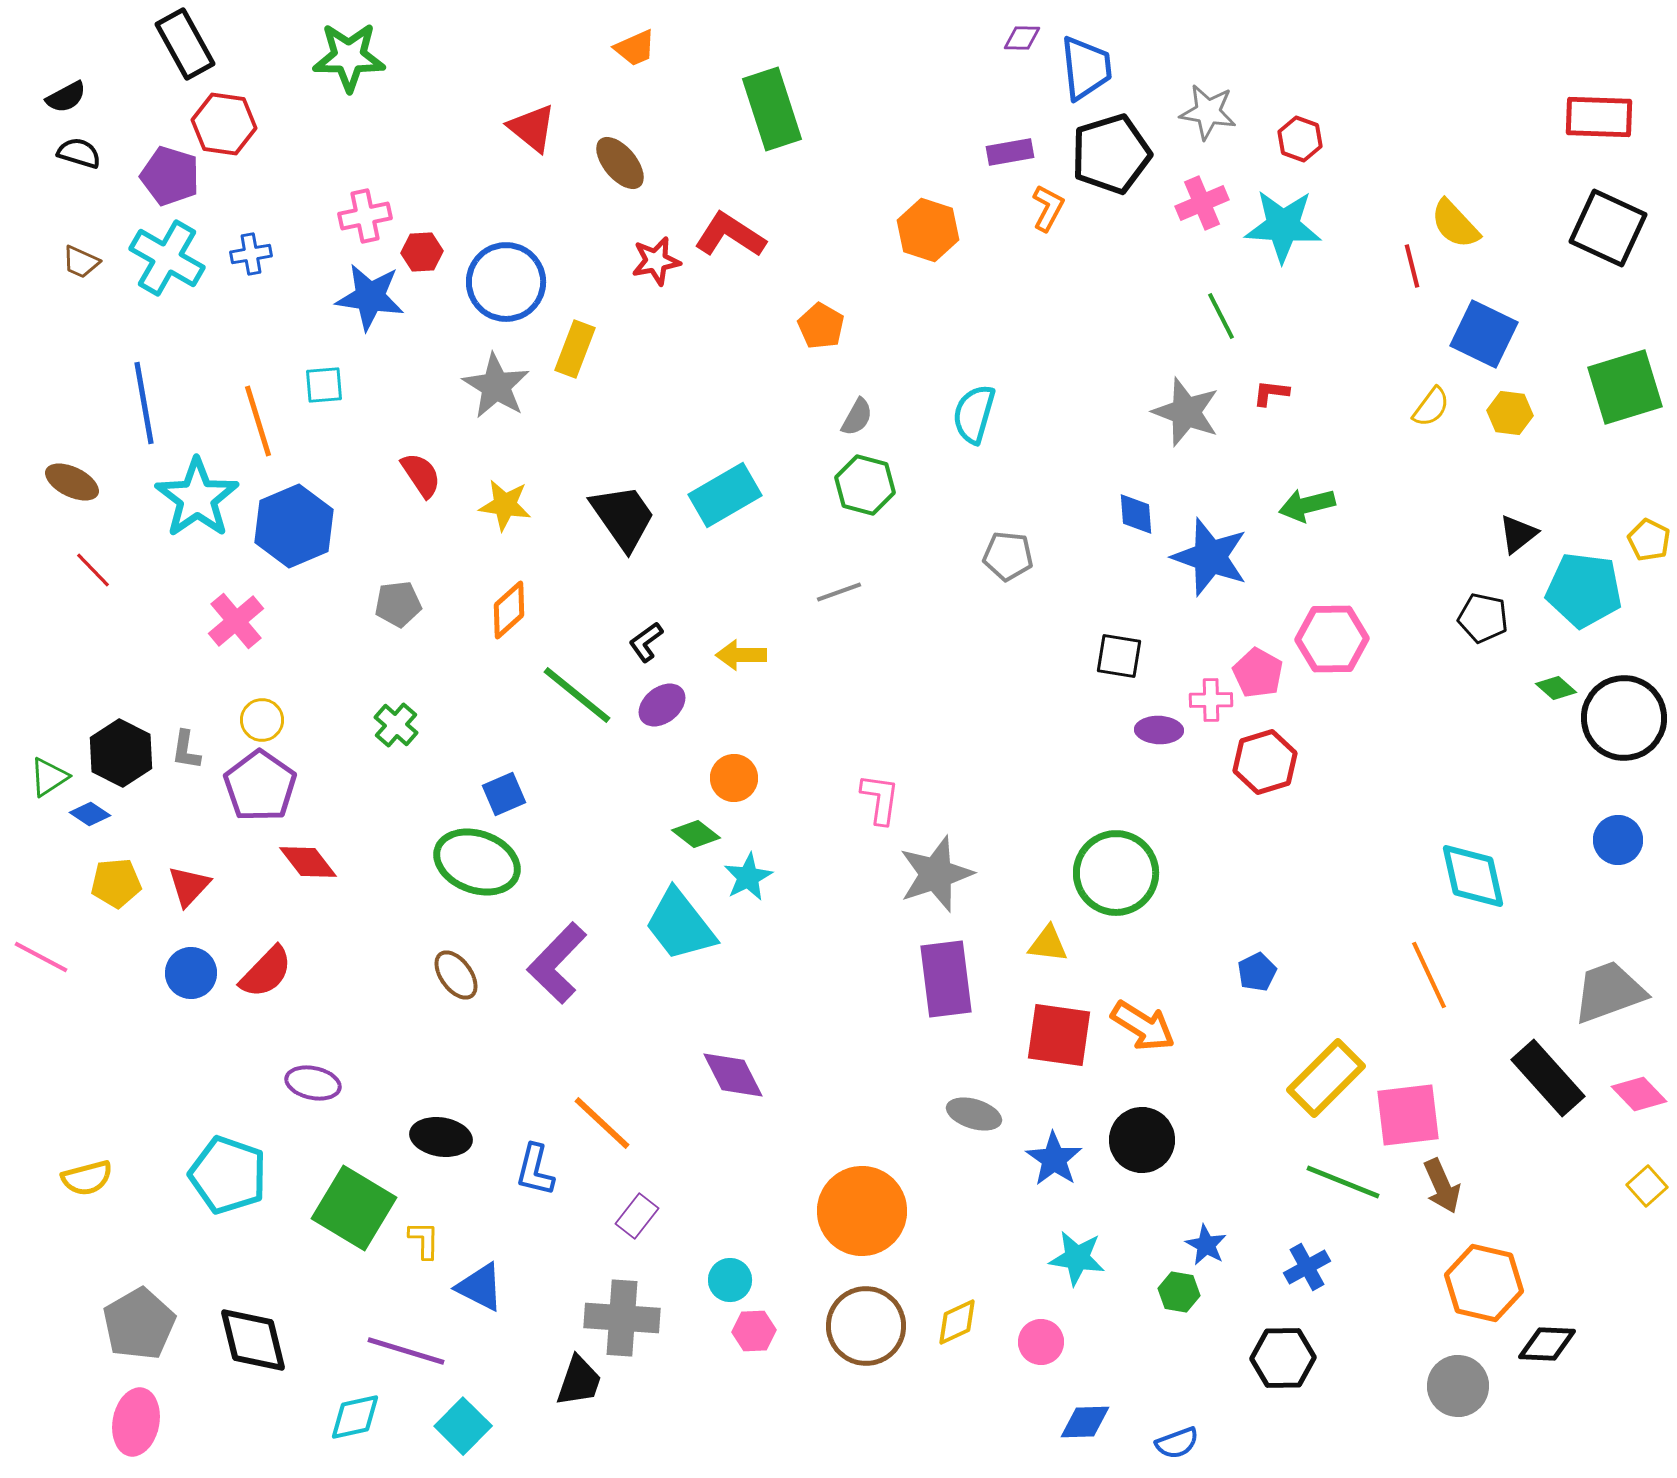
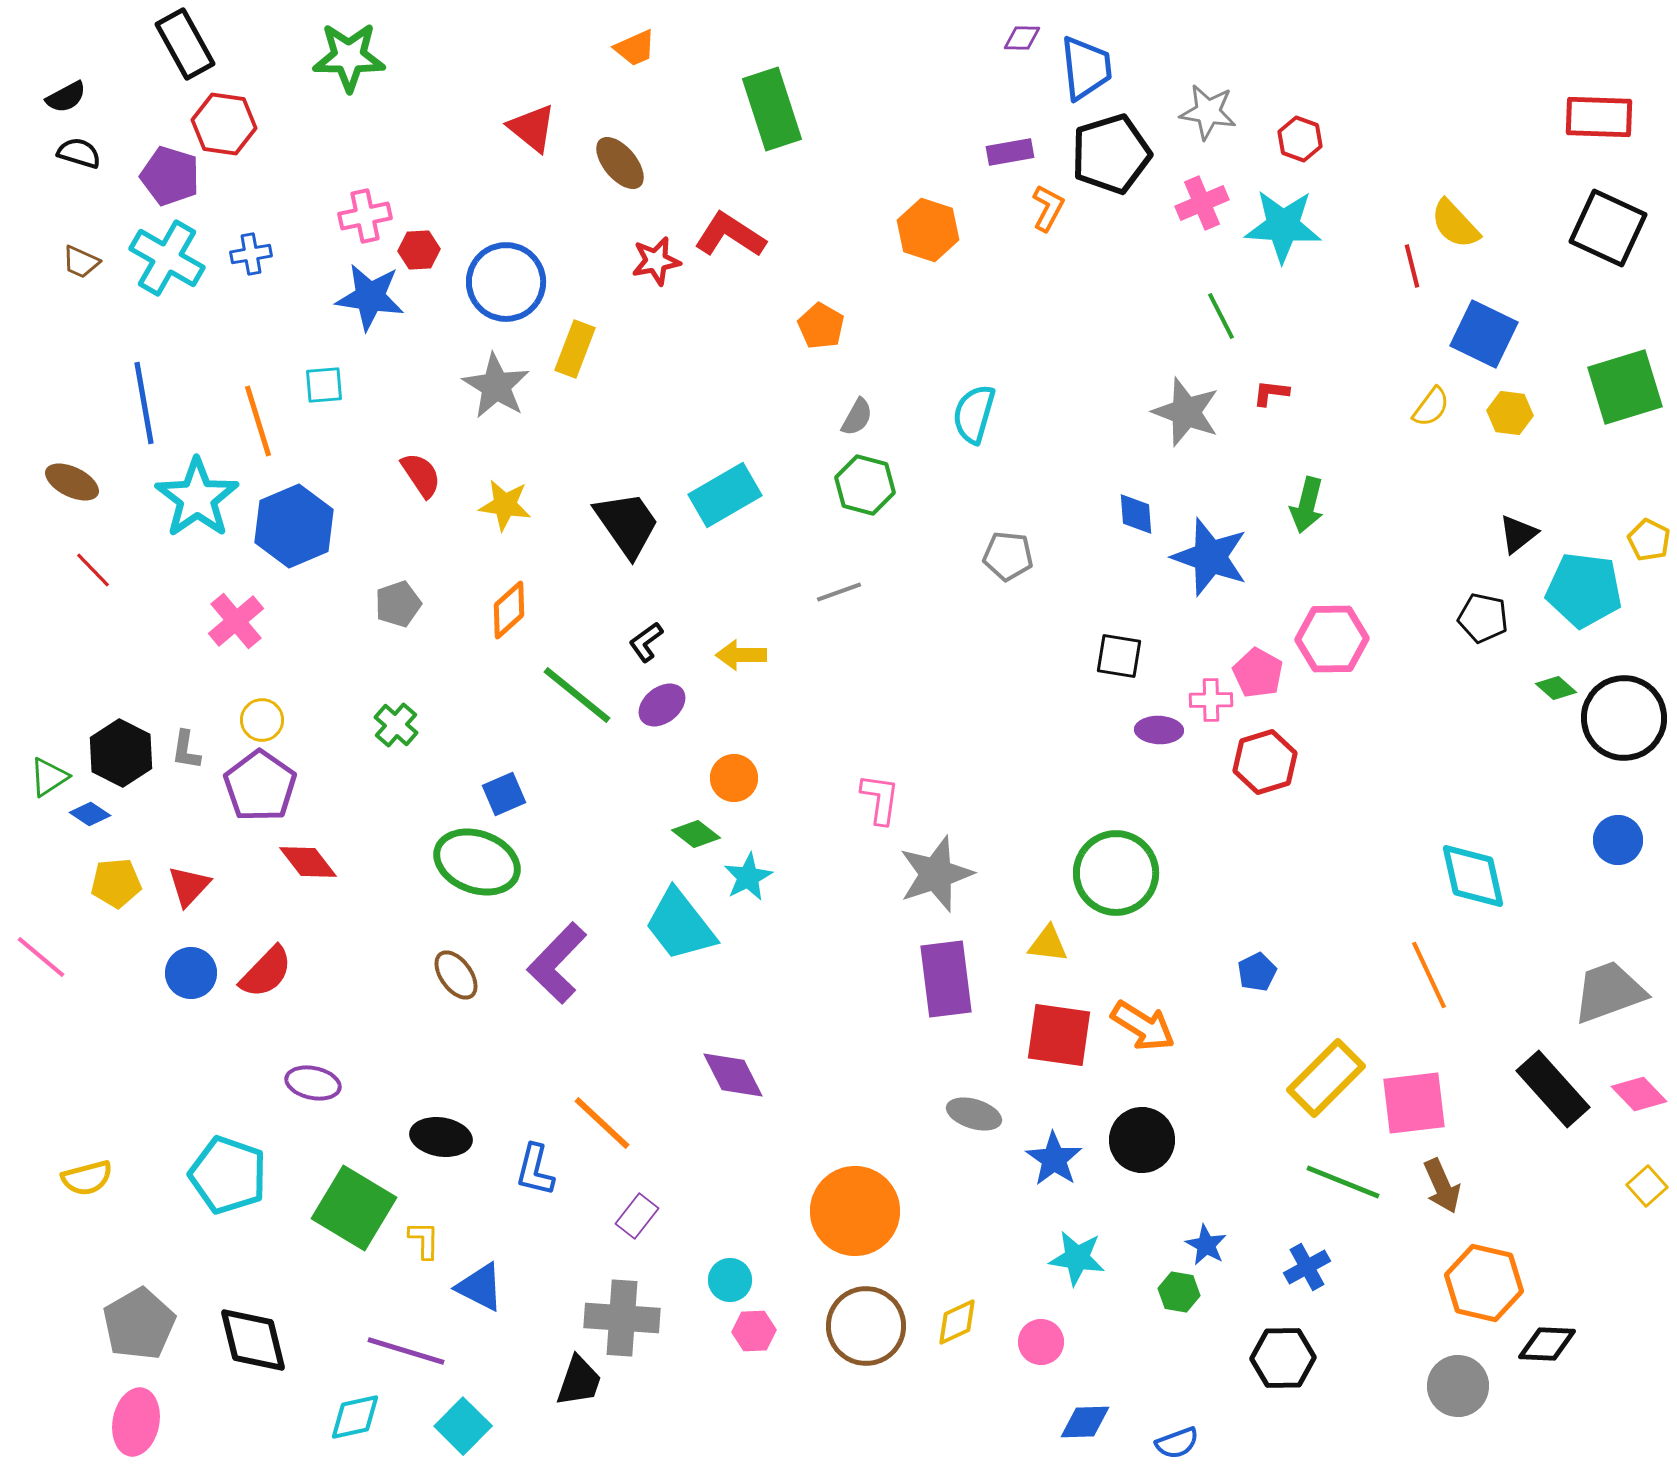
red hexagon at (422, 252): moved 3 px left, 2 px up
green arrow at (1307, 505): rotated 62 degrees counterclockwise
black trapezoid at (623, 517): moved 4 px right, 7 px down
gray pentagon at (398, 604): rotated 12 degrees counterclockwise
pink line at (41, 957): rotated 12 degrees clockwise
black rectangle at (1548, 1078): moved 5 px right, 11 px down
pink square at (1408, 1115): moved 6 px right, 12 px up
orange circle at (862, 1211): moved 7 px left
